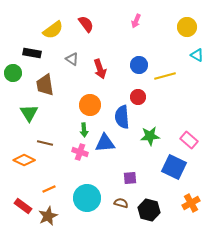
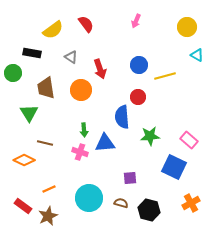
gray triangle: moved 1 px left, 2 px up
brown trapezoid: moved 1 px right, 3 px down
orange circle: moved 9 px left, 15 px up
cyan circle: moved 2 px right
